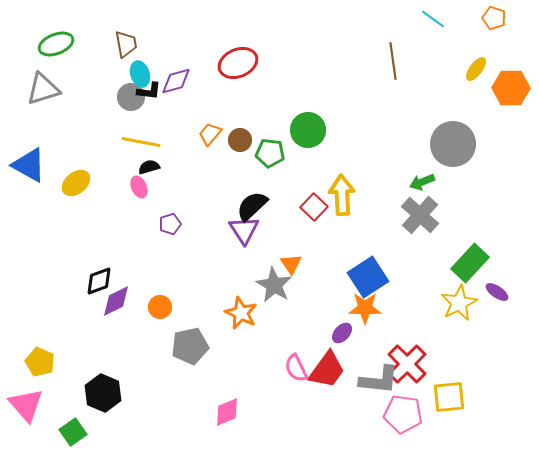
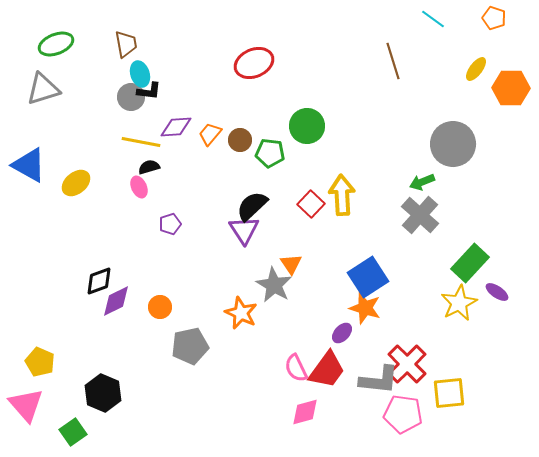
brown line at (393, 61): rotated 9 degrees counterclockwise
red ellipse at (238, 63): moved 16 px right
purple diamond at (176, 81): moved 46 px down; rotated 12 degrees clockwise
green circle at (308, 130): moved 1 px left, 4 px up
red square at (314, 207): moved 3 px left, 3 px up
orange star at (365, 308): rotated 16 degrees clockwise
yellow square at (449, 397): moved 4 px up
pink diamond at (227, 412): moved 78 px right; rotated 8 degrees clockwise
